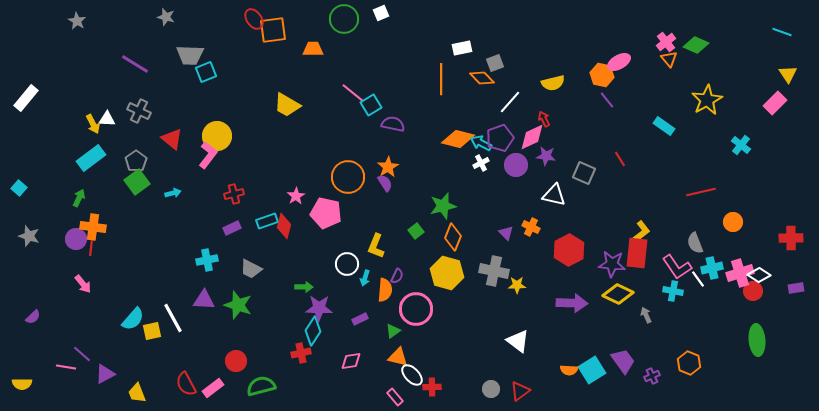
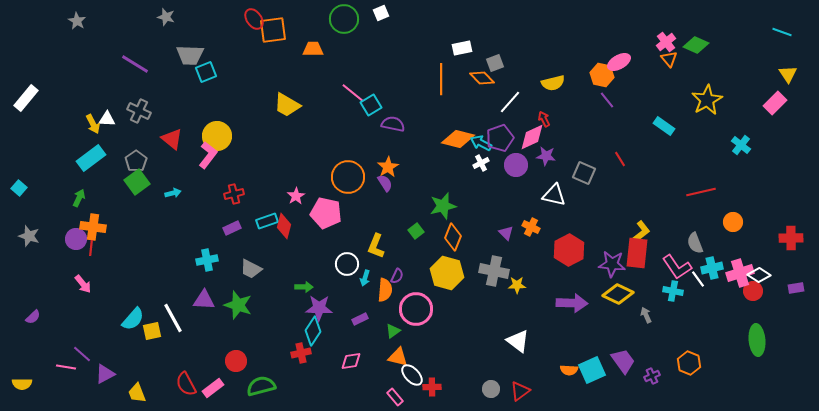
cyan square at (592, 370): rotated 8 degrees clockwise
